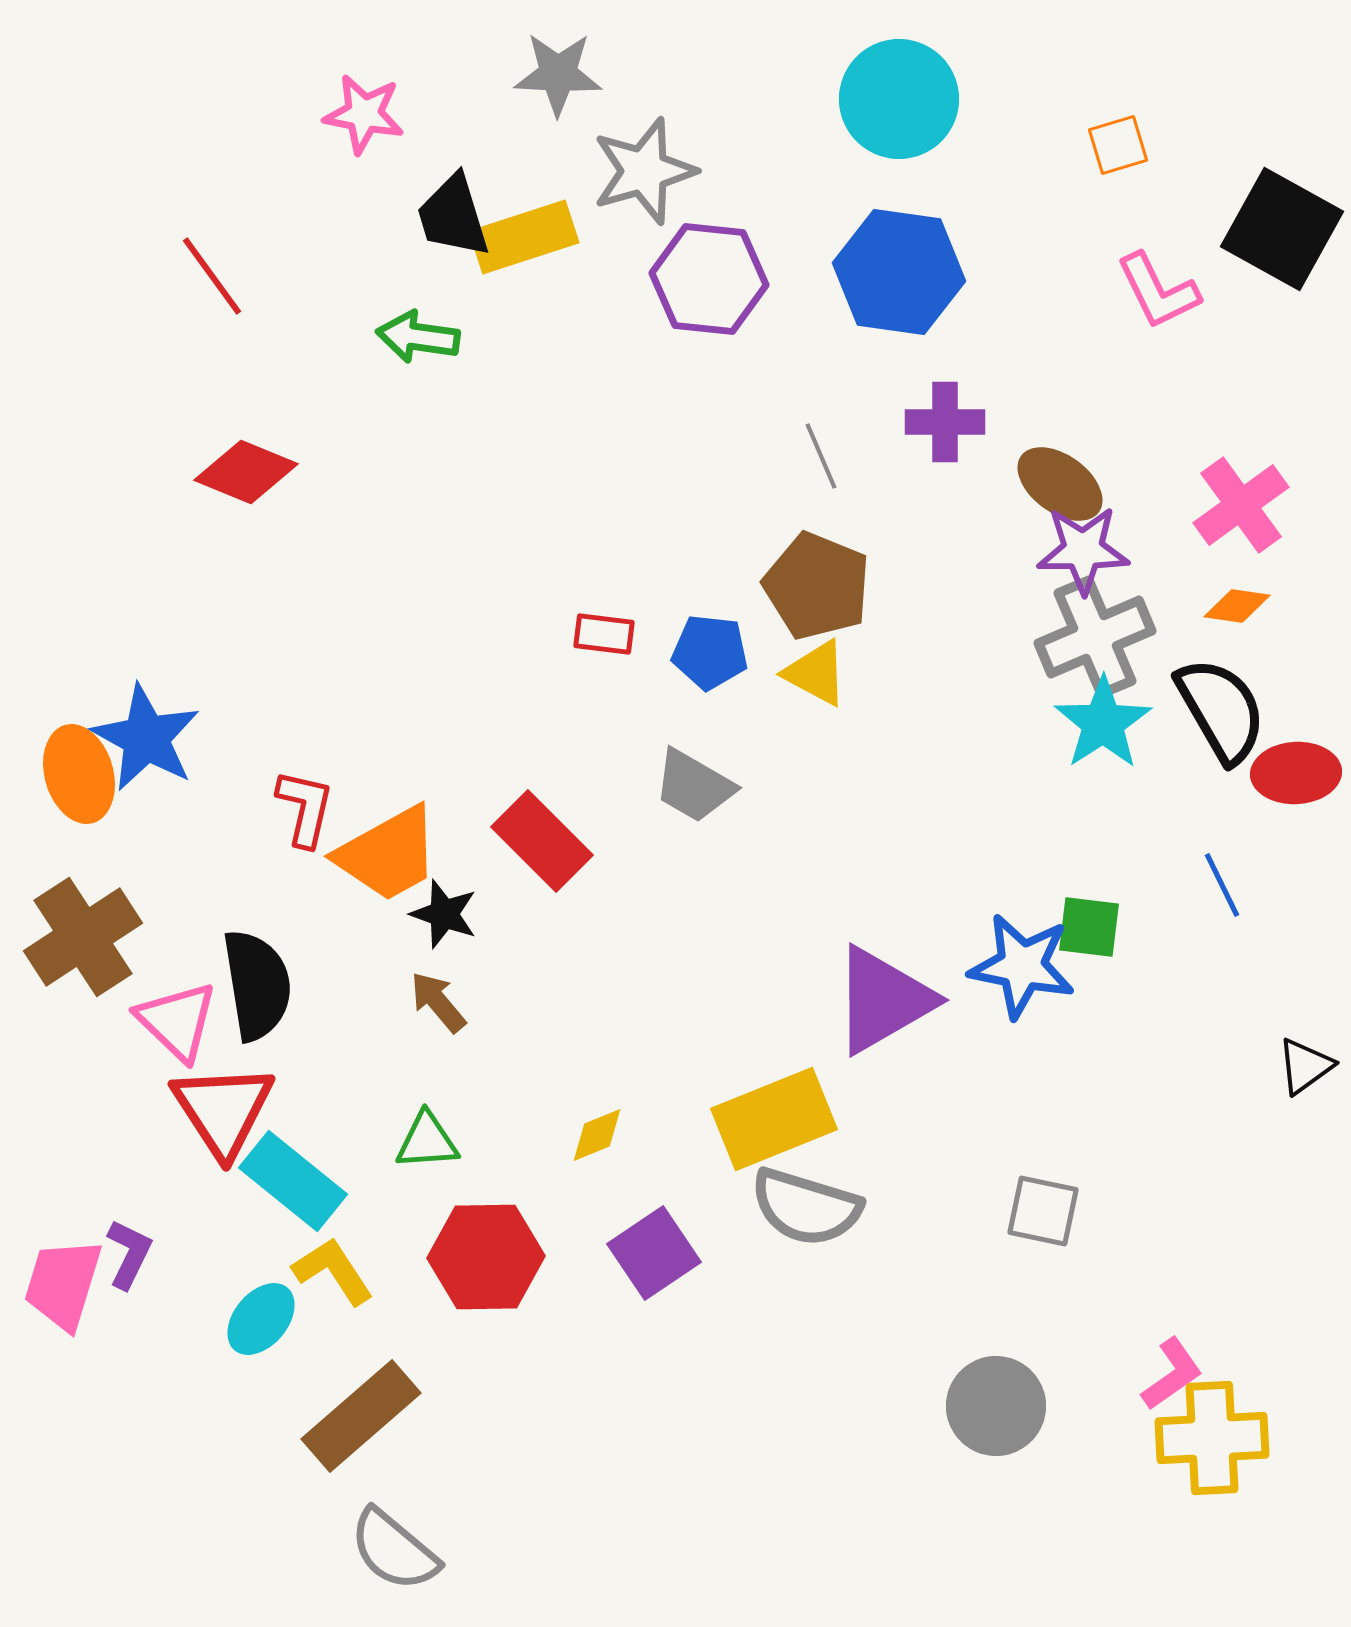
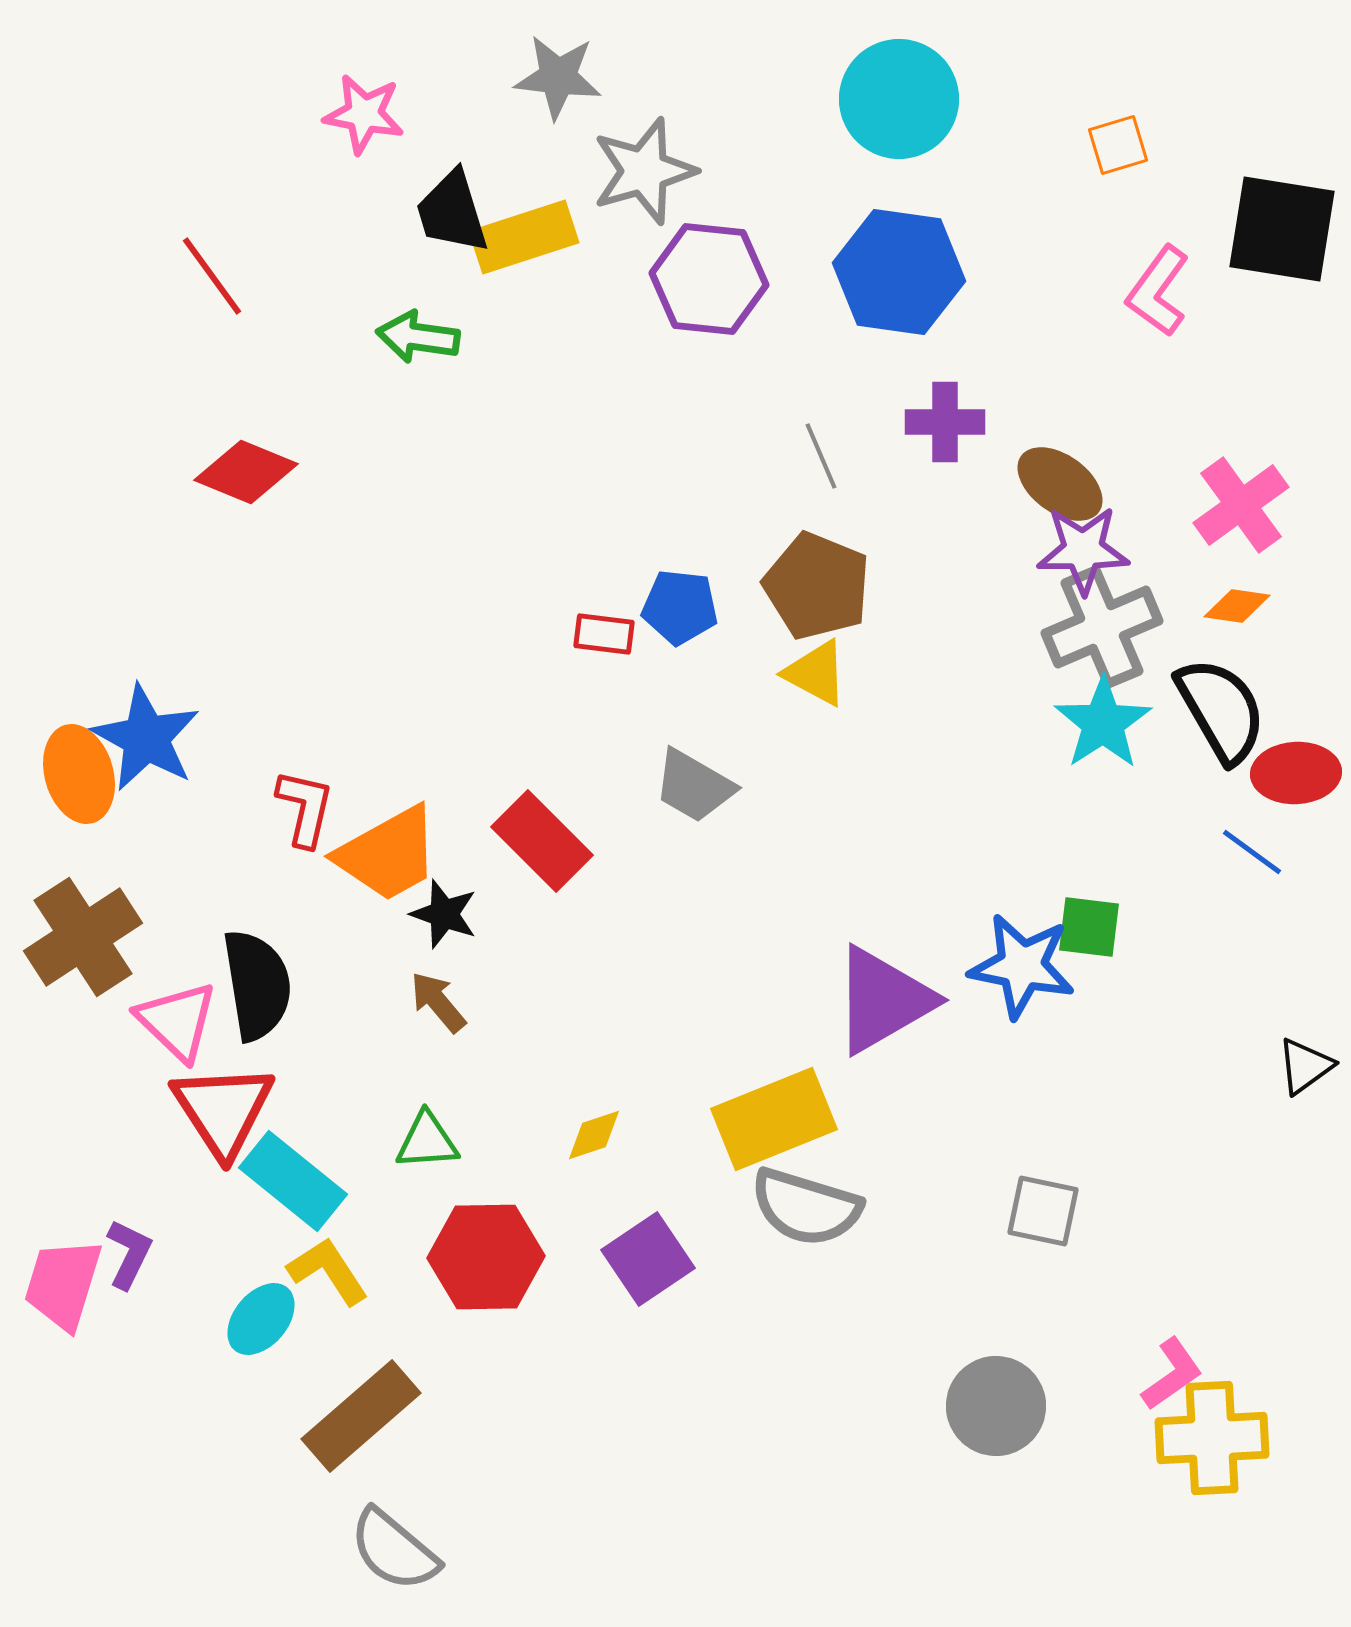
gray star at (558, 74): moved 3 px down; rotated 4 degrees clockwise
black trapezoid at (453, 216): moved 1 px left, 4 px up
black square at (1282, 229): rotated 20 degrees counterclockwise
pink L-shape at (1158, 291): rotated 62 degrees clockwise
gray cross at (1095, 637): moved 7 px right, 10 px up
blue pentagon at (710, 652): moved 30 px left, 45 px up
blue line at (1222, 885): moved 30 px right, 33 px up; rotated 28 degrees counterclockwise
yellow diamond at (597, 1135): moved 3 px left; rotated 4 degrees clockwise
purple square at (654, 1253): moved 6 px left, 6 px down
yellow L-shape at (333, 1271): moved 5 px left
